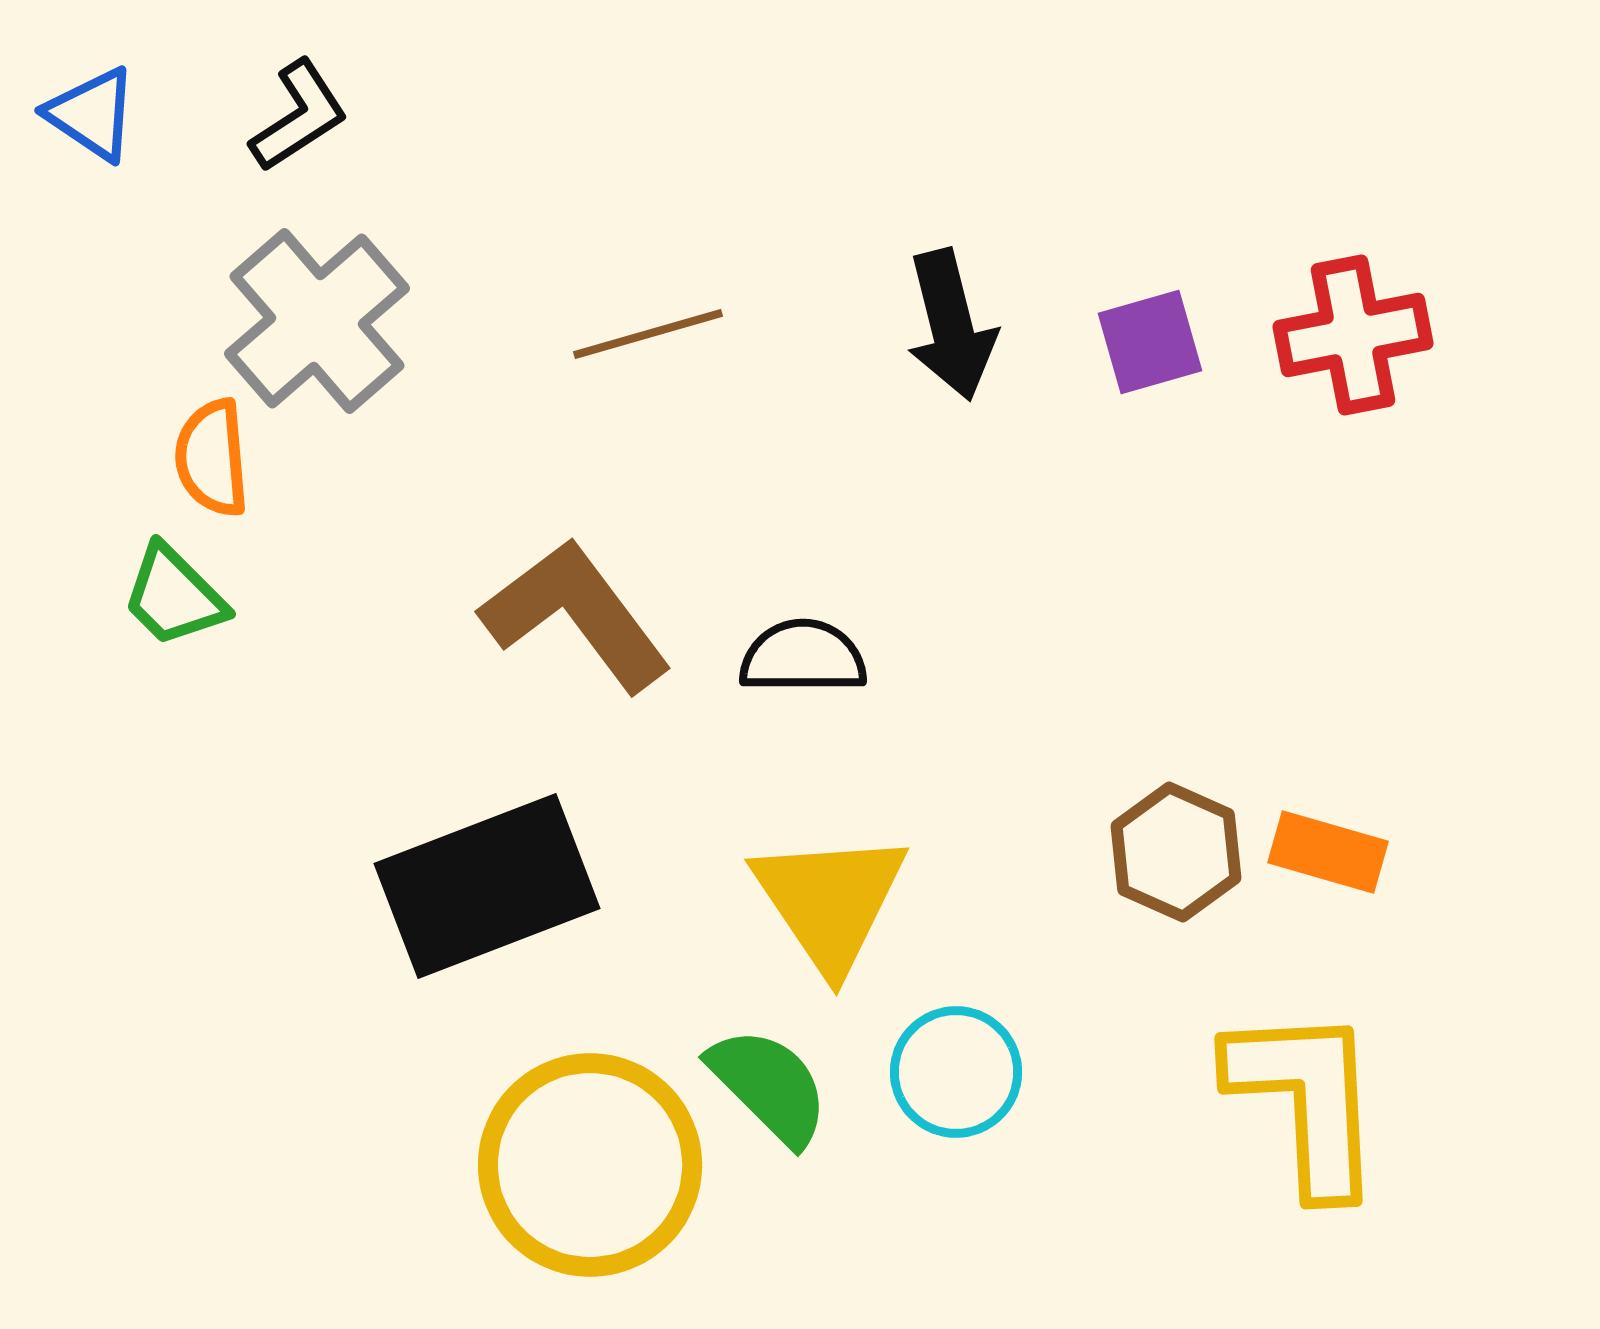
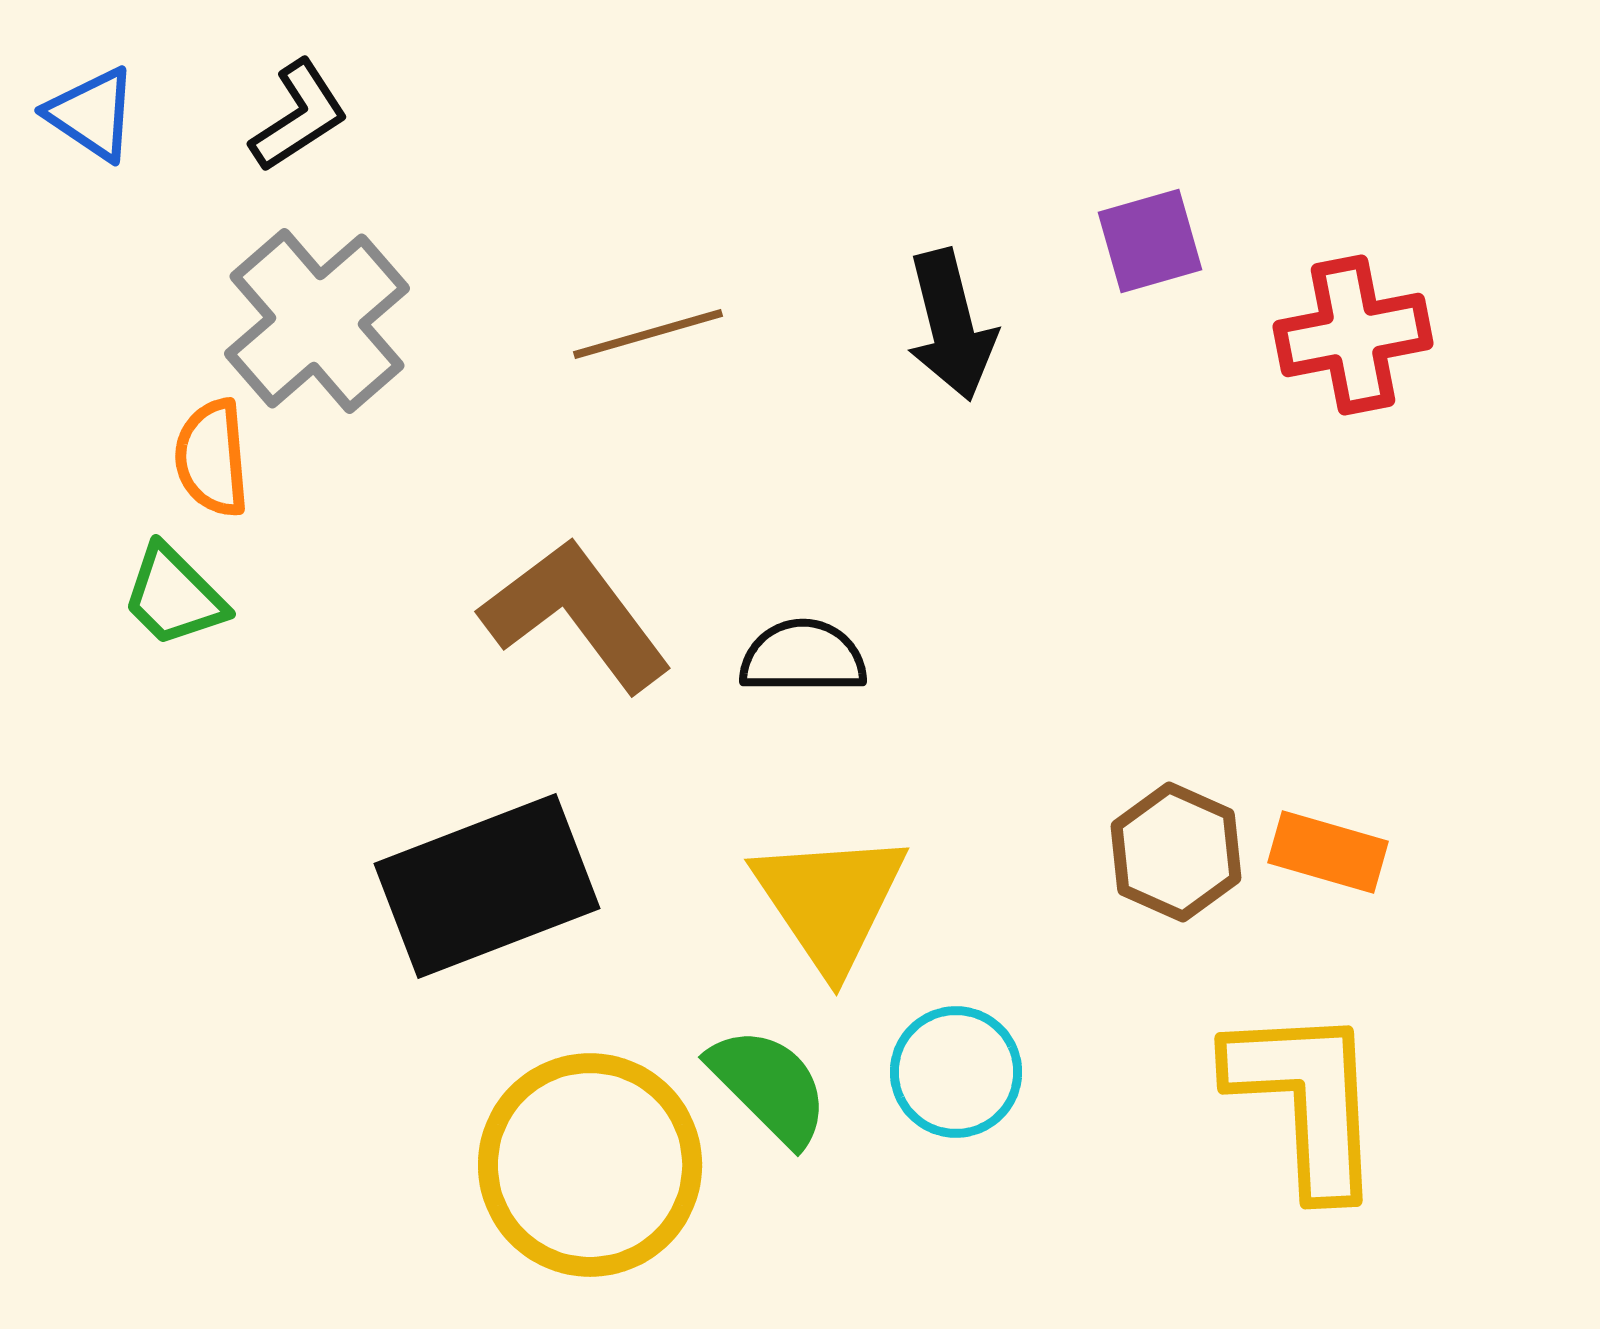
purple square: moved 101 px up
